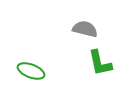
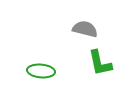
green ellipse: moved 10 px right; rotated 16 degrees counterclockwise
